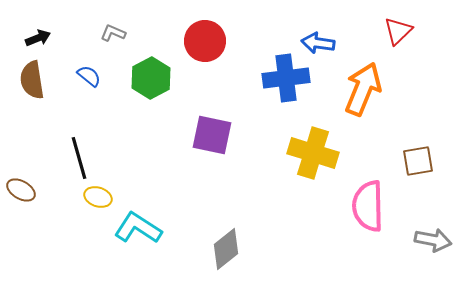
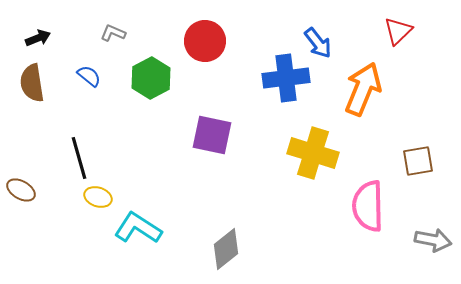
blue arrow: rotated 136 degrees counterclockwise
brown semicircle: moved 3 px down
